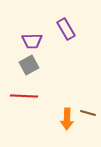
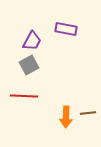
purple rectangle: rotated 50 degrees counterclockwise
purple trapezoid: rotated 60 degrees counterclockwise
brown line: rotated 21 degrees counterclockwise
orange arrow: moved 1 px left, 2 px up
